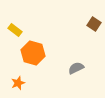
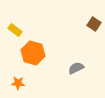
orange star: rotated 24 degrees clockwise
